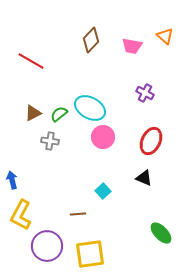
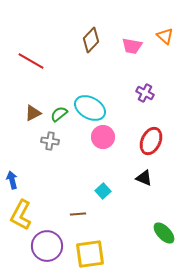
green ellipse: moved 3 px right
